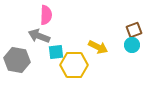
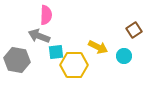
brown square: rotated 14 degrees counterclockwise
cyan circle: moved 8 px left, 11 px down
